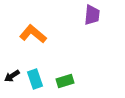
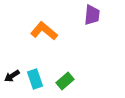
orange L-shape: moved 11 px right, 3 px up
green rectangle: rotated 24 degrees counterclockwise
